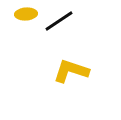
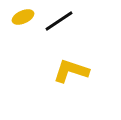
yellow ellipse: moved 3 px left, 3 px down; rotated 20 degrees counterclockwise
